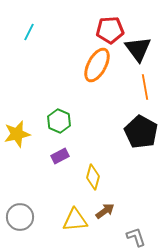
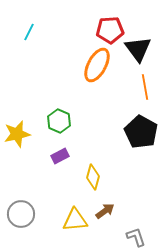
gray circle: moved 1 px right, 3 px up
